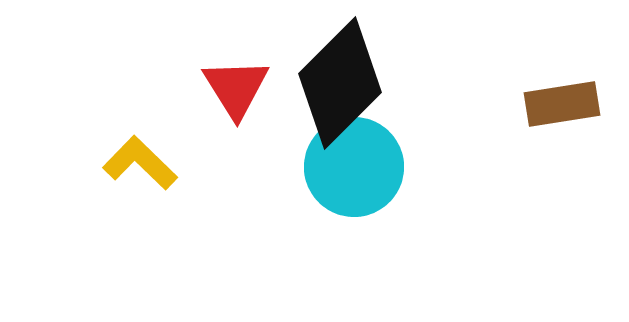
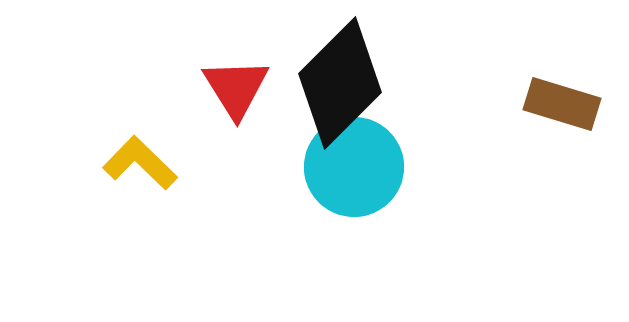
brown rectangle: rotated 26 degrees clockwise
